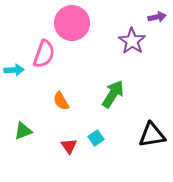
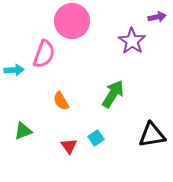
pink circle: moved 2 px up
